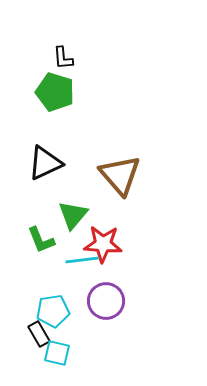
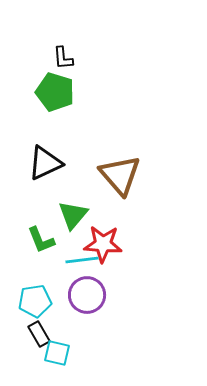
purple circle: moved 19 px left, 6 px up
cyan pentagon: moved 18 px left, 10 px up
